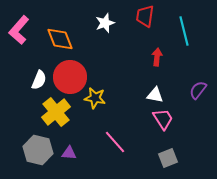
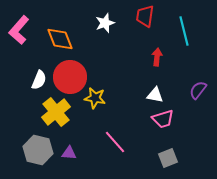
pink trapezoid: rotated 105 degrees clockwise
